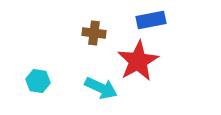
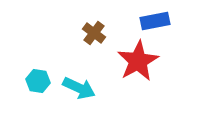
blue rectangle: moved 4 px right, 1 px down
brown cross: rotated 30 degrees clockwise
cyan arrow: moved 22 px left
